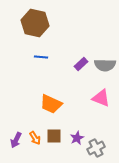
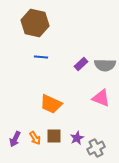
purple arrow: moved 1 px left, 1 px up
